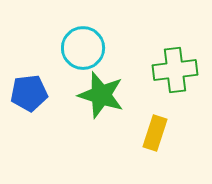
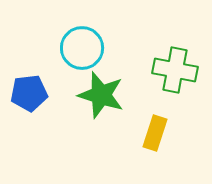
cyan circle: moved 1 px left
green cross: rotated 18 degrees clockwise
